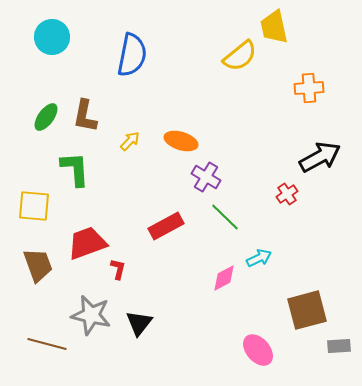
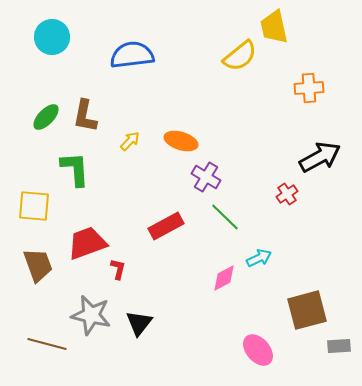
blue semicircle: rotated 108 degrees counterclockwise
green ellipse: rotated 8 degrees clockwise
